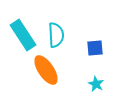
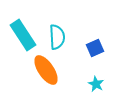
cyan semicircle: moved 1 px right, 2 px down
blue square: rotated 18 degrees counterclockwise
